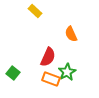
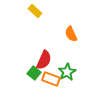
red semicircle: moved 4 px left, 3 px down
green square: moved 21 px right
